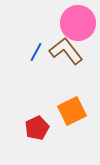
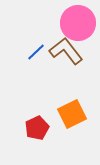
blue line: rotated 18 degrees clockwise
orange square: moved 3 px down
